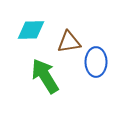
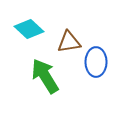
cyan diamond: moved 2 px left, 1 px up; rotated 44 degrees clockwise
